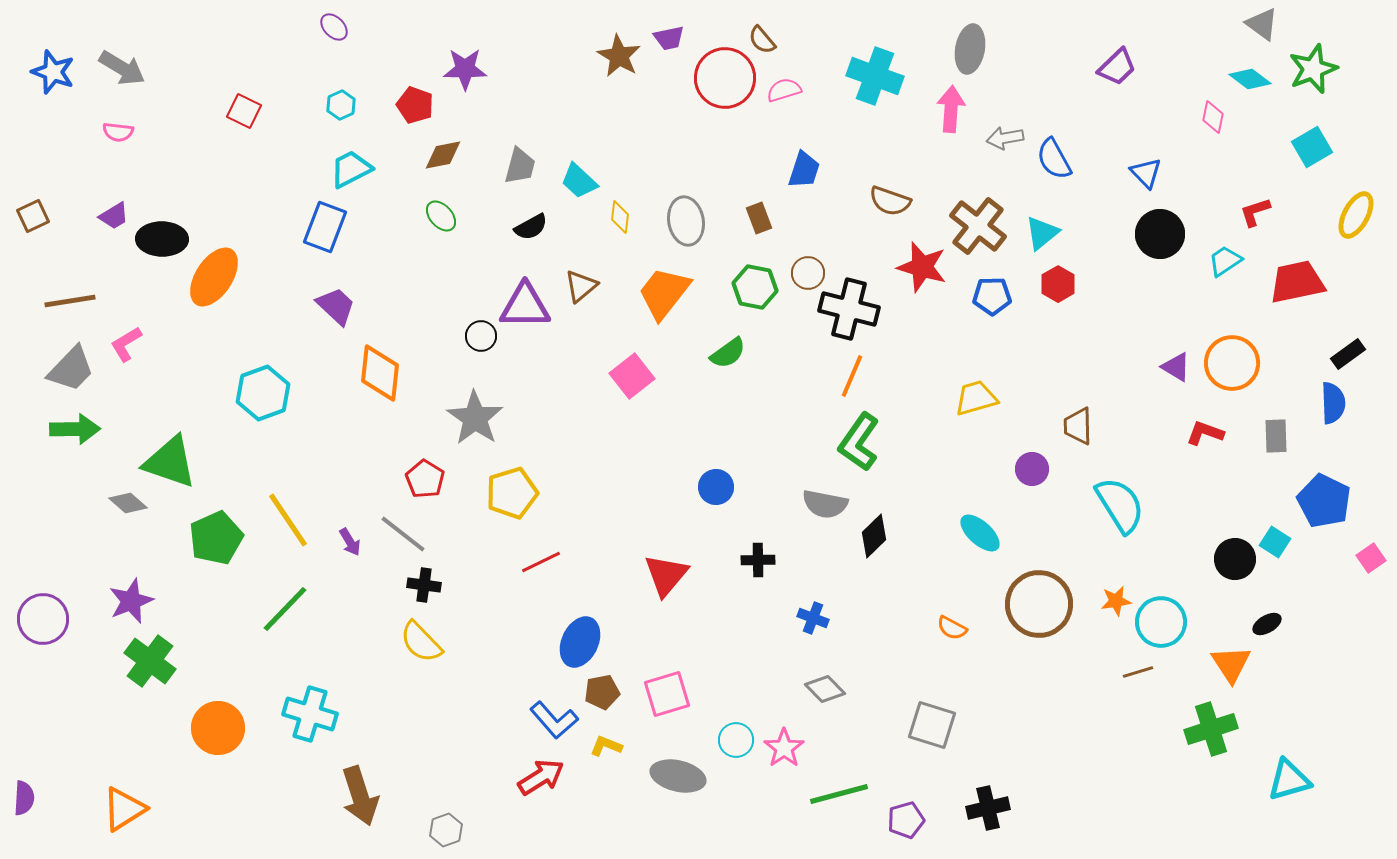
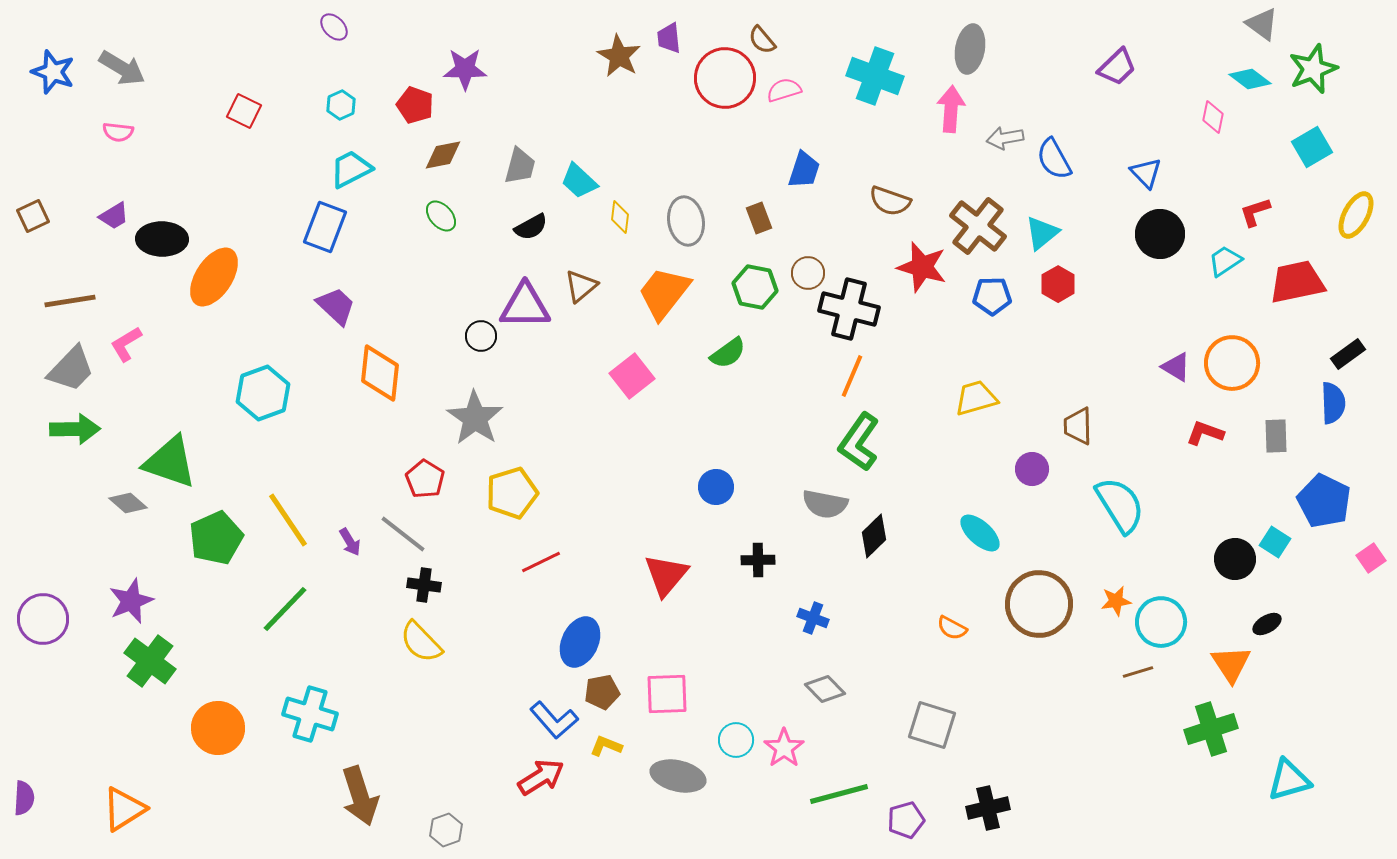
purple trapezoid at (669, 38): rotated 96 degrees clockwise
pink square at (667, 694): rotated 15 degrees clockwise
